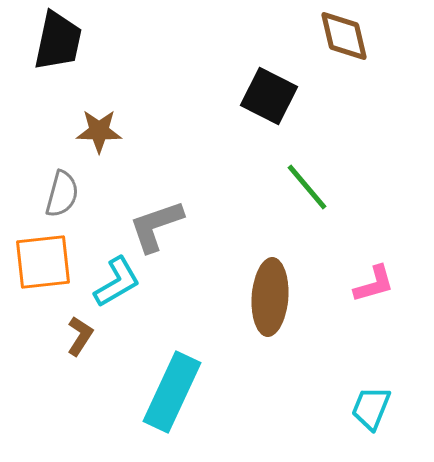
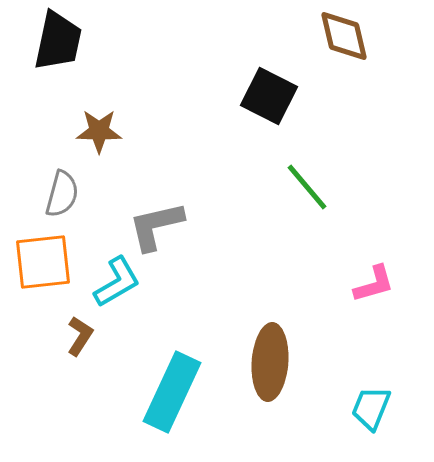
gray L-shape: rotated 6 degrees clockwise
brown ellipse: moved 65 px down
